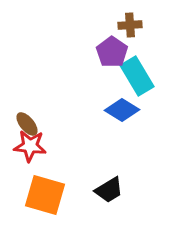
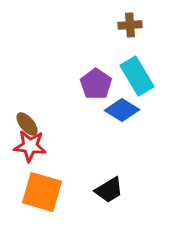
purple pentagon: moved 16 px left, 32 px down
orange square: moved 3 px left, 3 px up
